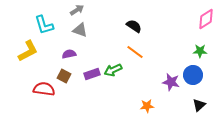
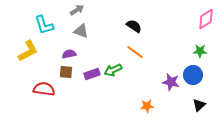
gray triangle: moved 1 px right, 1 px down
brown square: moved 2 px right, 4 px up; rotated 24 degrees counterclockwise
